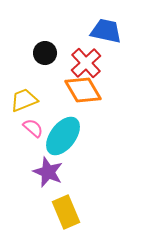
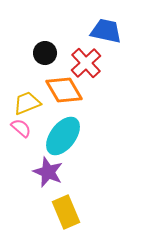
orange diamond: moved 19 px left
yellow trapezoid: moved 3 px right, 3 px down
pink semicircle: moved 12 px left
